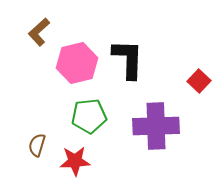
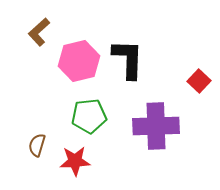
pink hexagon: moved 2 px right, 2 px up
